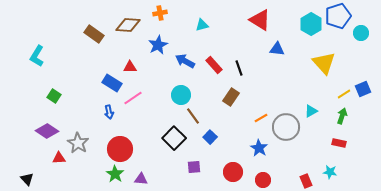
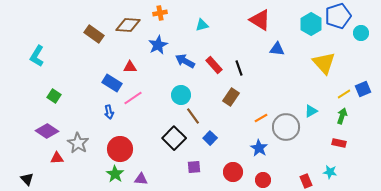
blue square at (210, 137): moved 1 px down
red triangle at (59, 158): moved 2 px left
